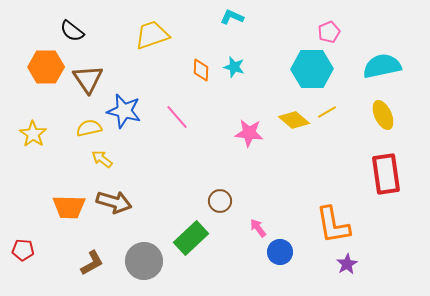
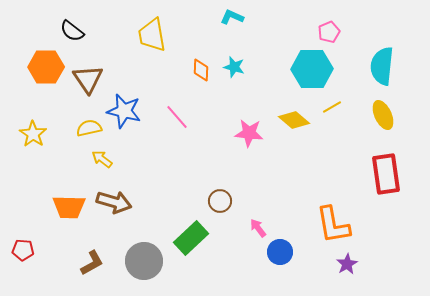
yellow trapezoid: rotated 81 degrees counterclockwise
cyan semicircle: rotated 72 degrees counterclockwise
yellow line: moved 5 px right, 5 px up
